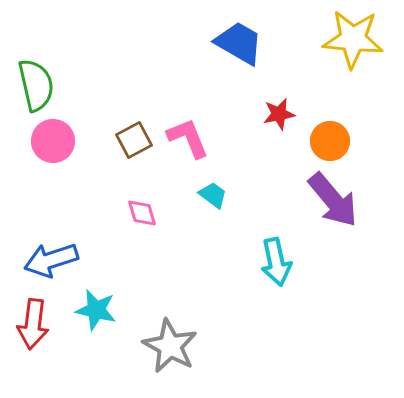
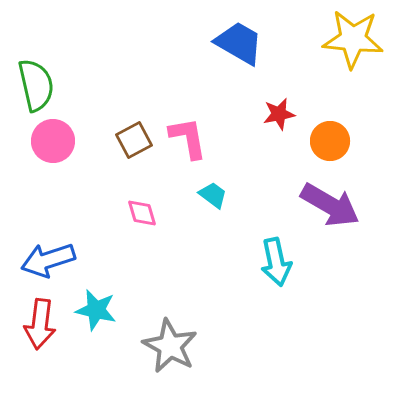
pink L-shape: rotated 12 degrees clockwise
purple arrow: moved 3 px left, 5 px down; rotated 20 degrees counterclockwise
blue arrow: moved 3 px left
red arrow: moved 7 px right
